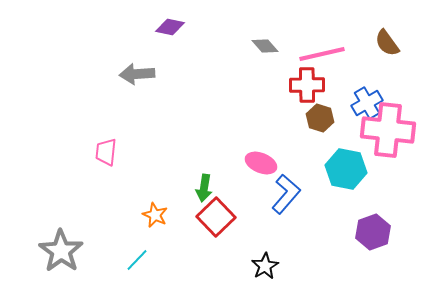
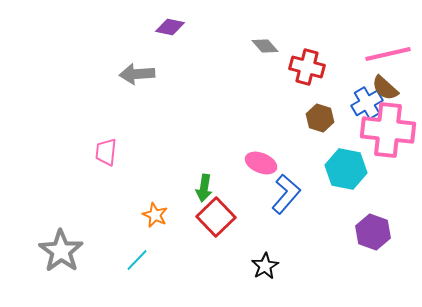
brown semicircle: moved 2 px left, 45 px down; rotated 12 degrees counterclockwise
pink line: moved 66 px right
red cross: moved 18 px up; rotated 16 degrees clockwise
purple hexagon: rotated 20 degrees counterclockwise
